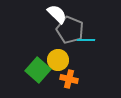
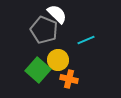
gray pentagon: moved 26 px left
cyan line: rotated 24 degrees counterclockwise
